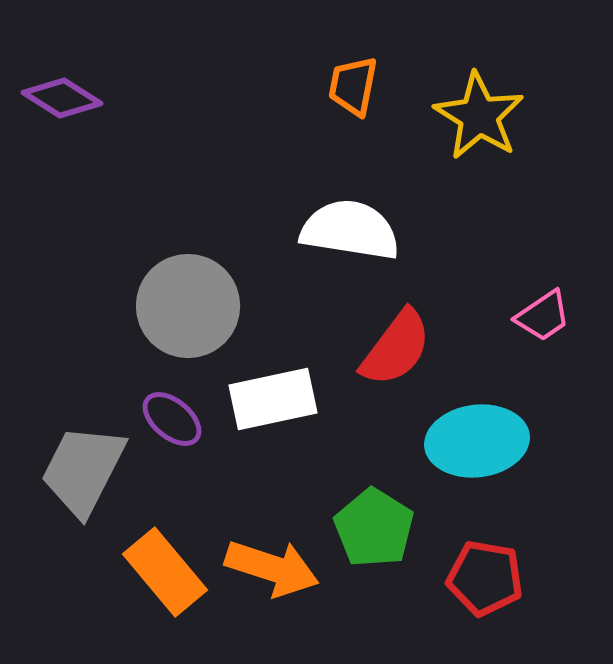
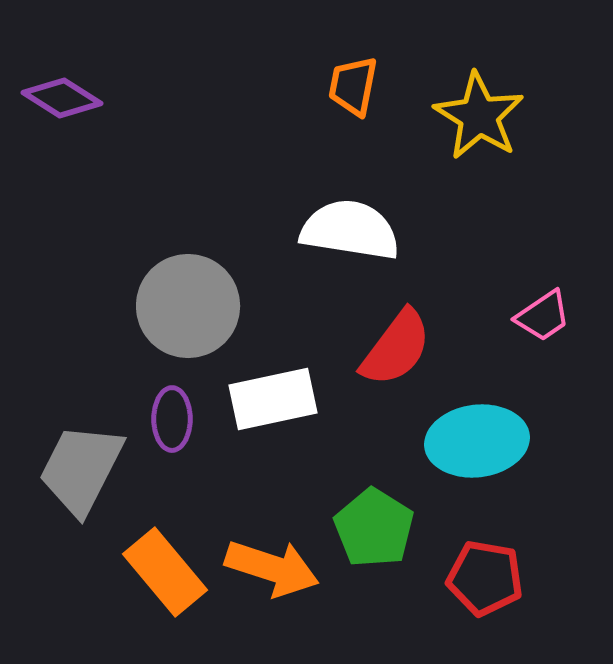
purple ellipse: rotated 50 degrees clockwise
gray trapezoid: moved 2 px left, 1 px up
